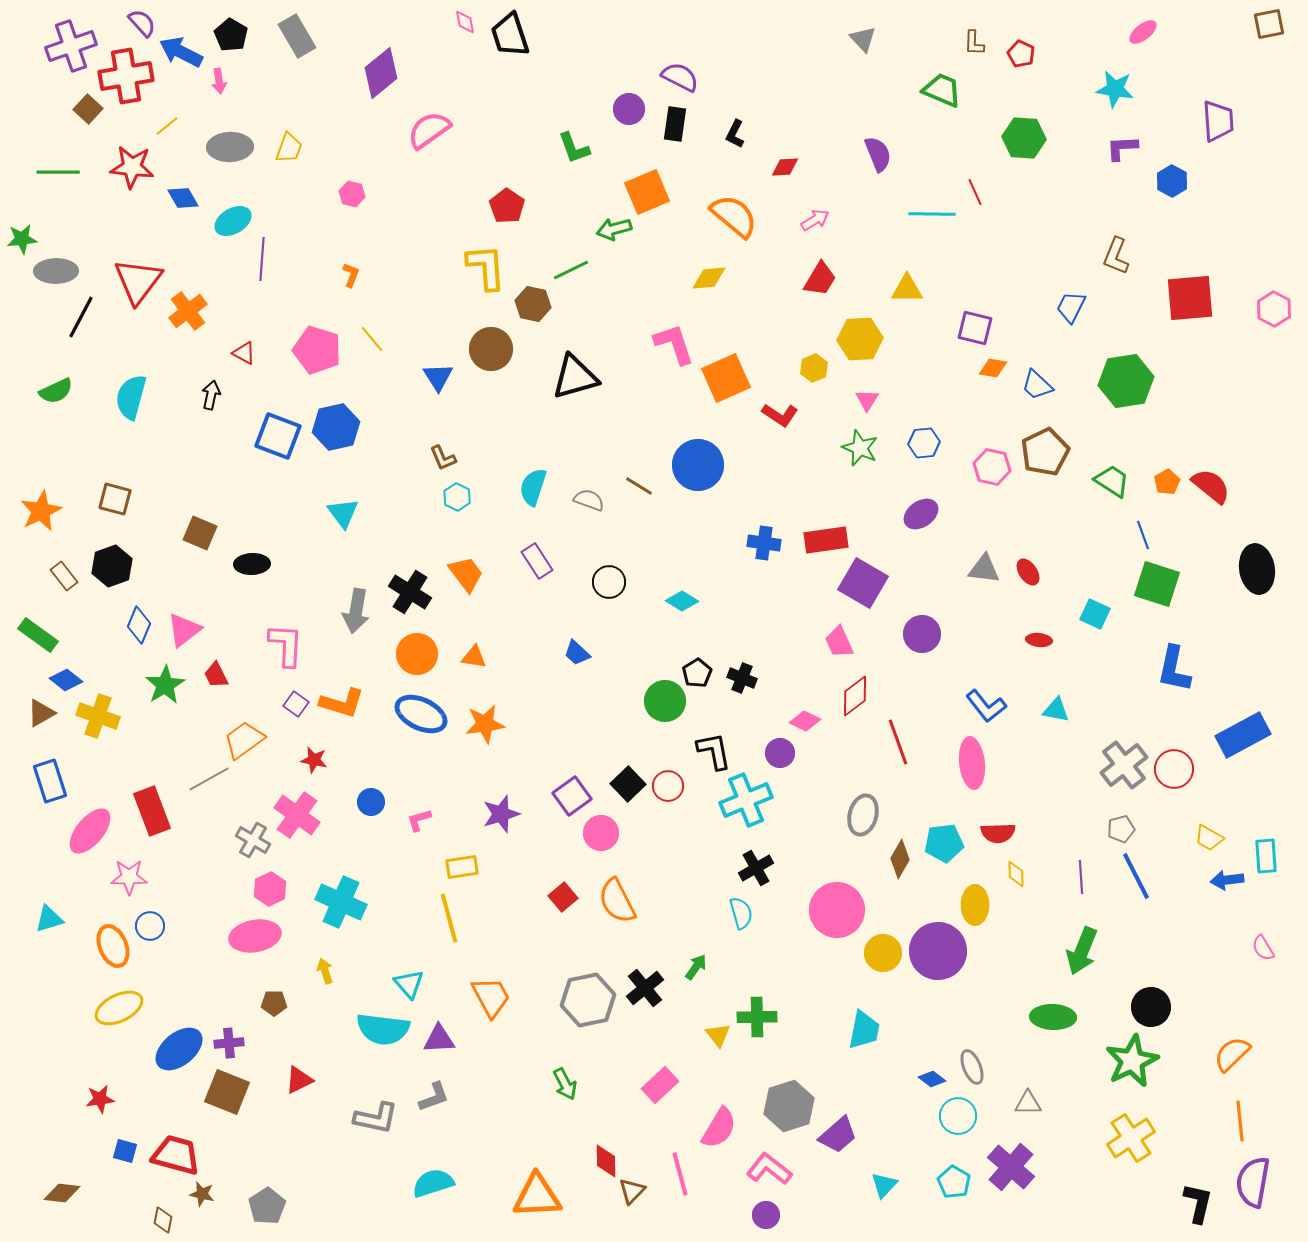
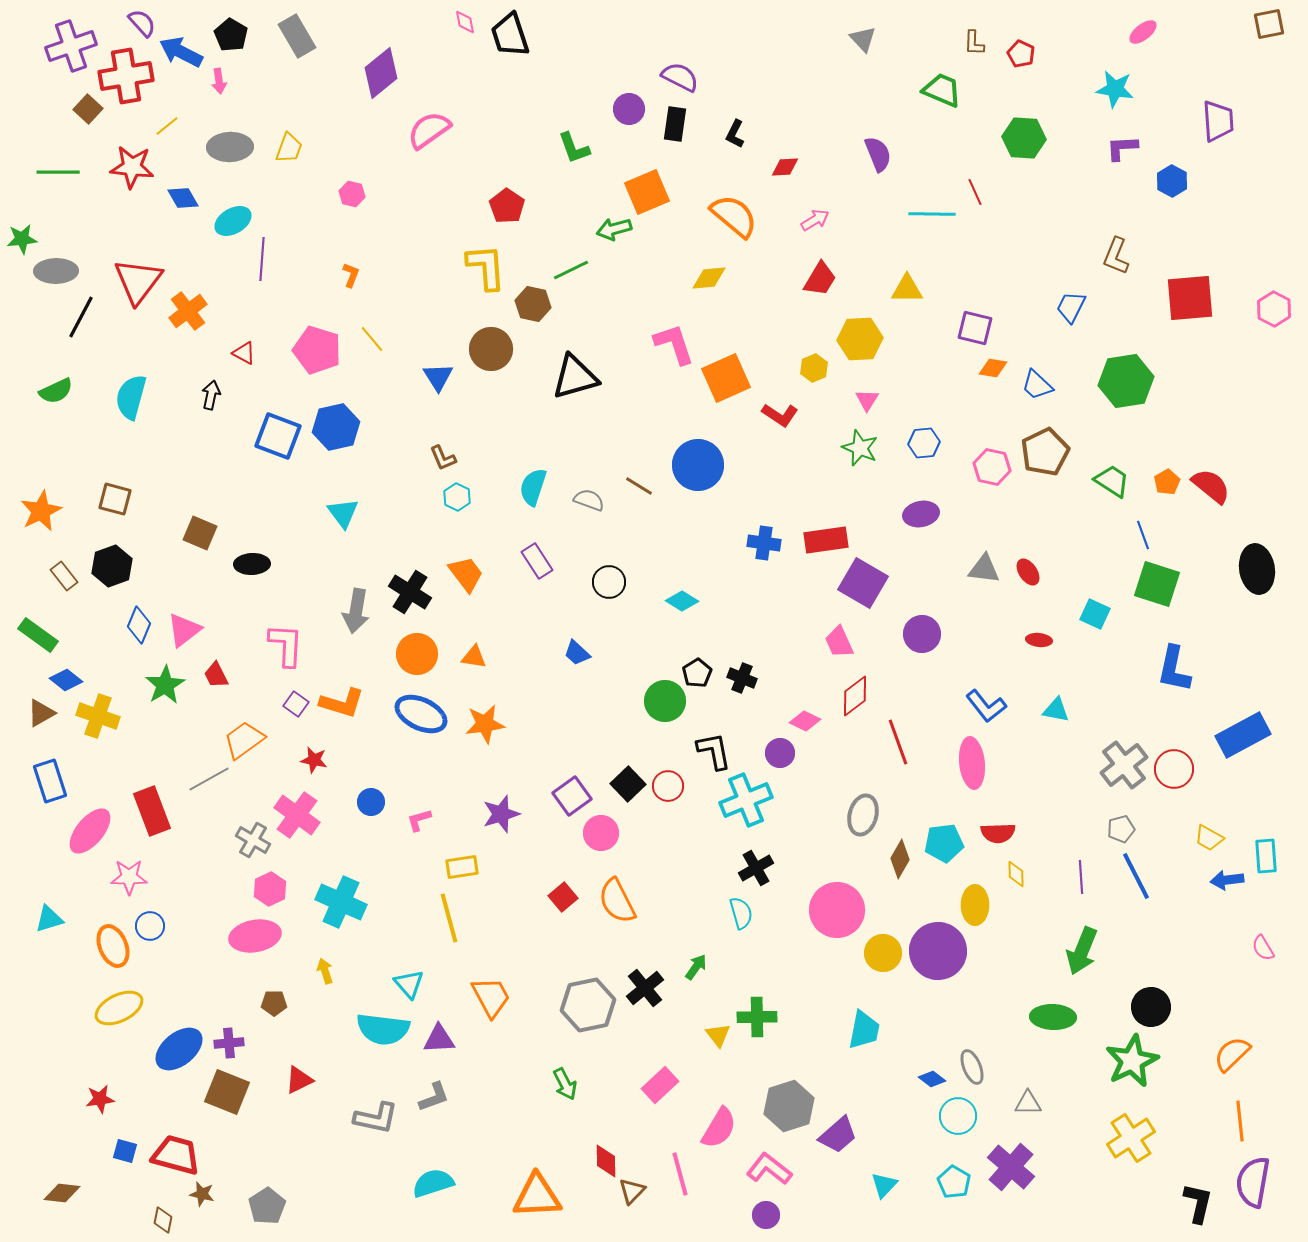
purple ellipse at (921, 514): rotated 24 degrees clockwise
gray hexagon at (588, 1000): moved 5 px down
